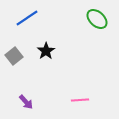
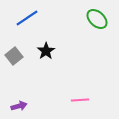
purple arrow: moved 7 px left, 4 px down; rotated 63 degrees counterclockwise
